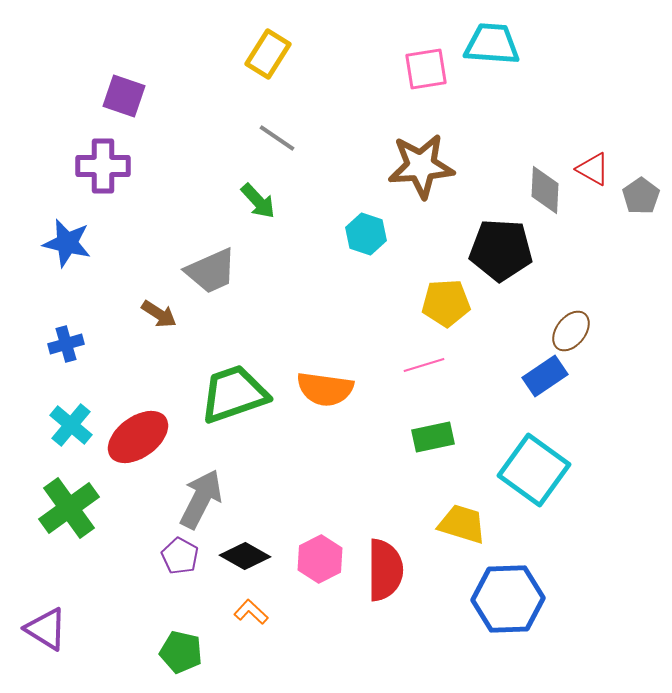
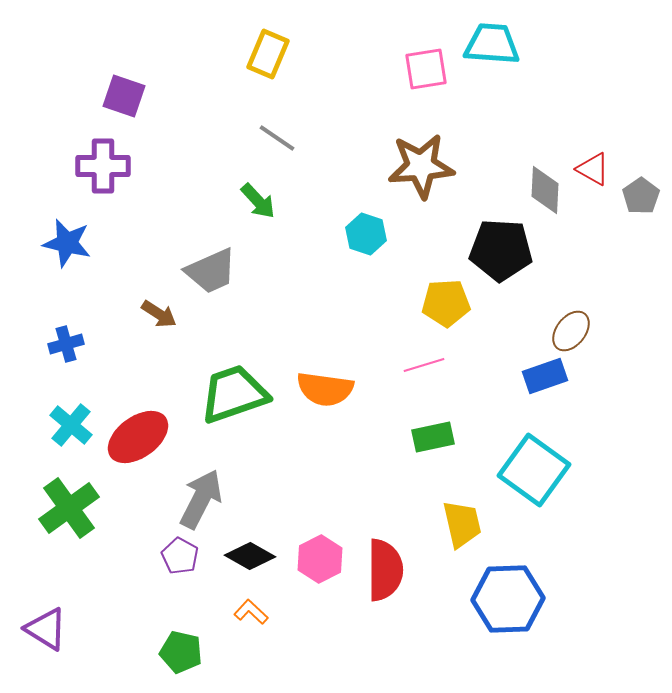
yellow rectangle: rotated 9 degrees counterclockwise
blue rectangle: rotated 15 degrees clockwise
yellow trapezoid: rotated 60 degrees clockwise
black diamond: moved 5 px right
